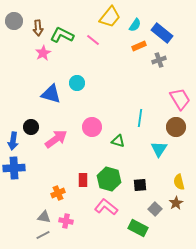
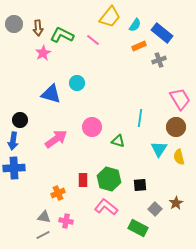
gray circle: moved 3 px down
black circle: moved 11 px left, 7 px up
yellow semicircle: moved 25 px up
